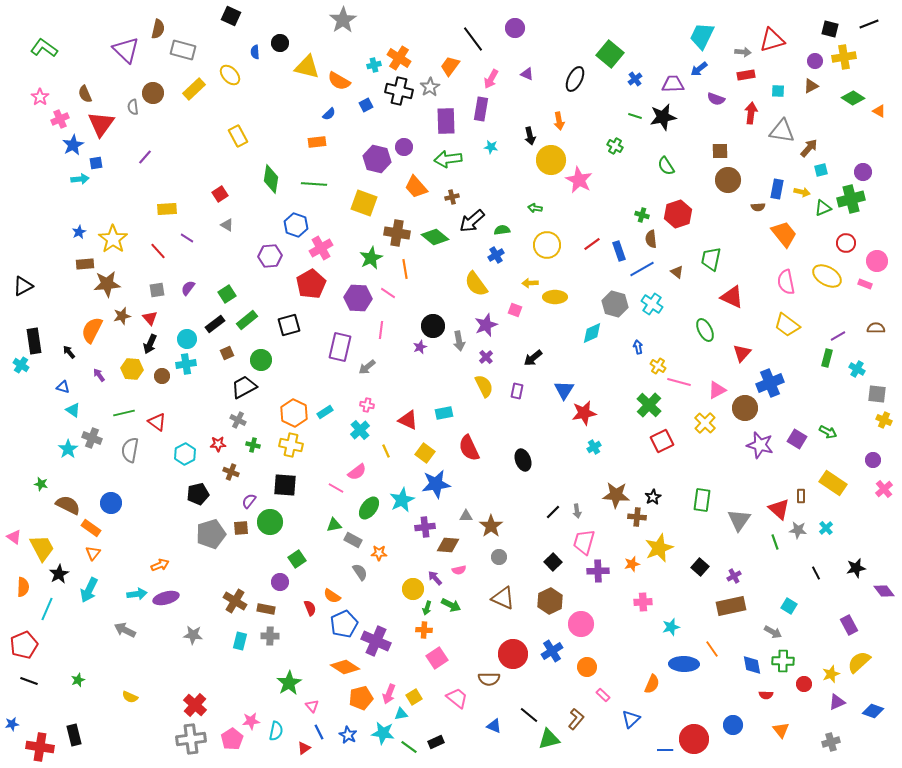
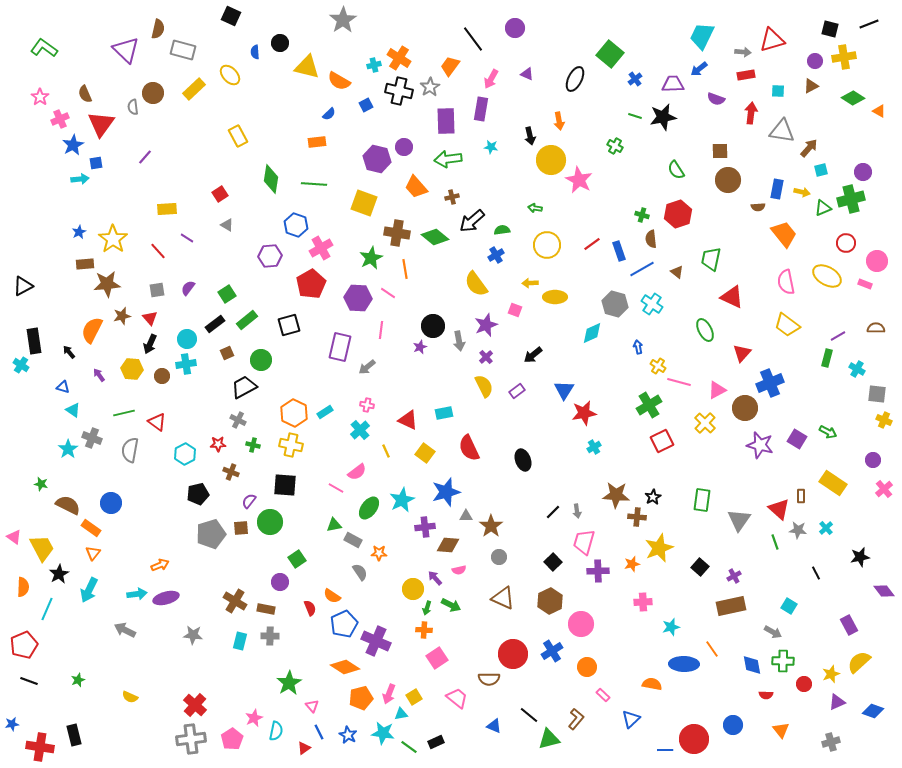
green semicircle at (666, 166): moved 10 px right, 4 px down
black arrow at (533, 358): moved 3 px up
purple rectangle at (517, 391): rotated 42 degrees clockwise
green cross at (649, 405): rotated 15 degrees clockwise
blue star at (436, 484): moved 10 px right, 8 px down; rotated 8 degrees counterclockwise
black star at (856, 568): moved 4 px right, 11 px up
orange semicircle at (652, 684): rotated 102 degrees counterclockwise
pink star at (251, 721): moved 3 px right, 3 px up; rotated 18 degrees counterclockwise
